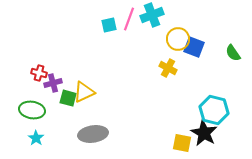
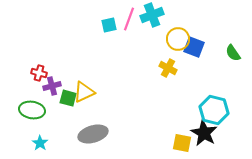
purple cross: moved 1 px left, 3 px down
gray ellipse: rotated 8 degrees counterclockwise
cyan star: moved 4 px right, 5 px down
